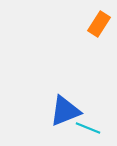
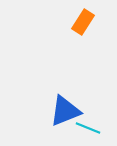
orange rectangle: moved 16 px left, 2 px up
